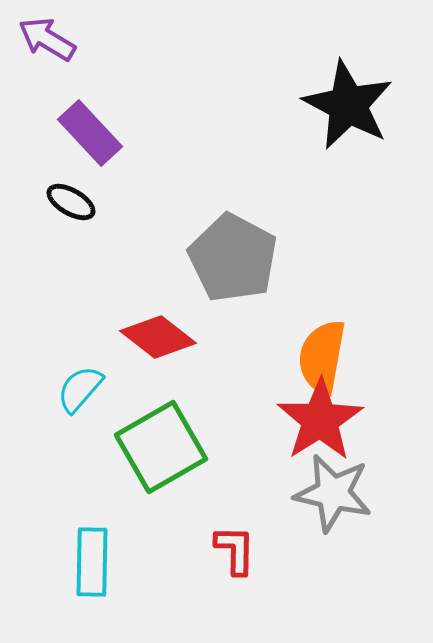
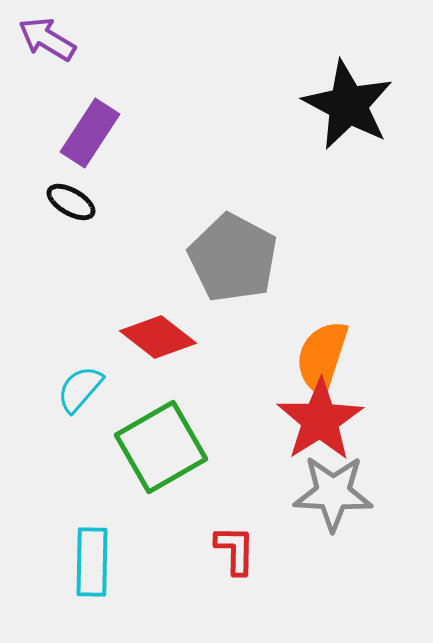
purple rectangle: rotated 76 degrees clockwise
orange semicircle: rotated 8 degrees clockwise
gray star: rotated 10 degrees counterclockwise
